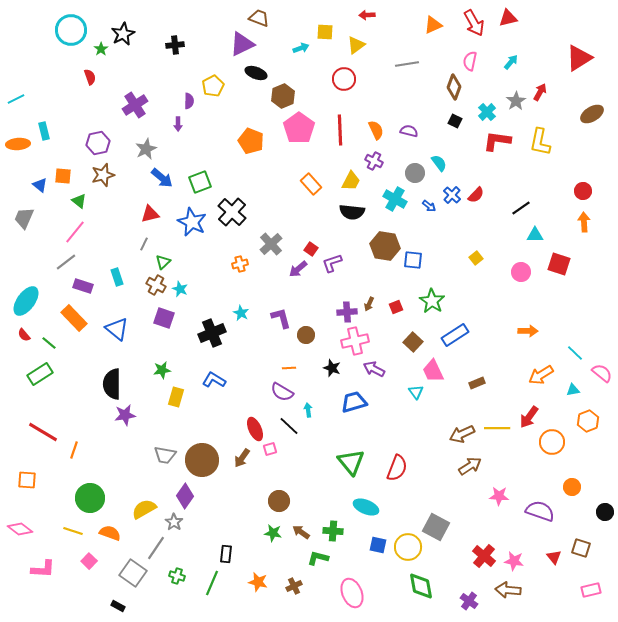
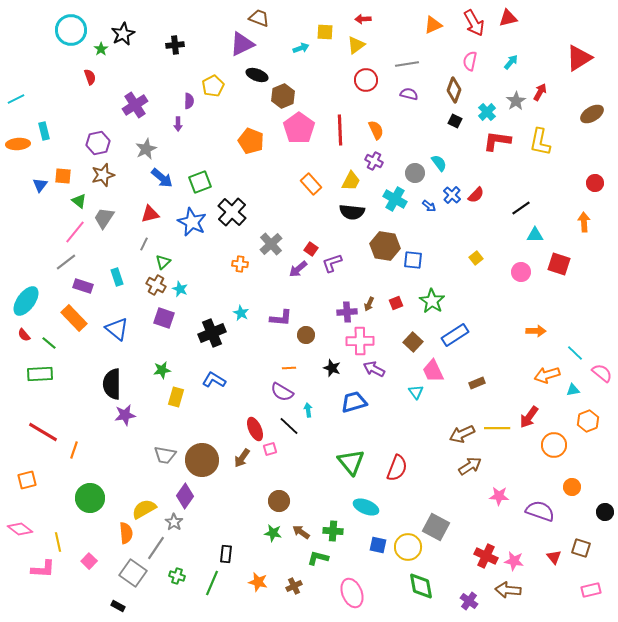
red arrow at (367, 15): moved 4 px left, 4 px down
black ellipse at (256, 73): moved 1 px right, 2 px down
red circle at (344, 79): moved 22 px right, 1 px down
brown diamond at (454, 87): moved 3 px down
purple semicircle at (409, 131): moved 37 px up
blue triangle at (40, 185): rotated 28 degrees clockwise
red circle at (583, 191): moved 12 px right, 8 px up
gray trapezoid at (24, 218): moved 80 px right; rotated 10 degrees clockwise
orange cross at (240, 264): rotated 21 degrees clockwise
red square at (396, 307): moved 4 px up
purple L-shape at (281, 318): rotated 110 degrees clockwise
orange arrow at (528, 331): moved 8 px right
pink cross at (355, 341): moved 5 px right; rotated 12 degrees clockwise
green rectangle at (40, 374): rotated 30 degrees clockwise
orange arrow at (541, 375): moved 6 px right; rotated 15 degrees clockwise
orange circle at (552, 442): moved 2 px right, 3 px down
orange square at (27, 480): rotated 18 degrees counterclockwise
yellow line at (73, 531): moved 15 px left, 11 px down; rotated 60 degrees clockwise
orange semicircle at (110, 533): moved 16 px right; rotated 65 degrees clockwise
red cross at (484, 556): moved 2 px right; rotated 15 degrees counterclockwise
